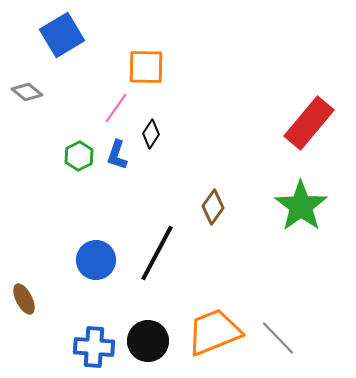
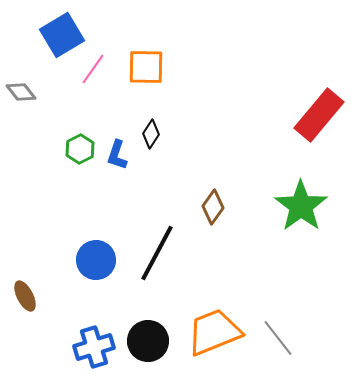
gray diamond: moved 6 px left; rotated 12 degrees clockwise
pink line: moved 23 px left, 39 px up
red rectangle: moved 10 px right, 8 px up
green hexagon: moved 1 px right, 7 px up
brown ellipse: moved 1 px right, 3 px up
gray line: rotated 6 degrees clockwise
blue cross: rotated 21 degrees counterclockwise
